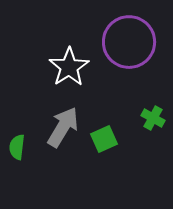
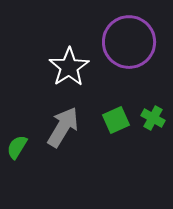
green square: moved 12 px right, 19 px up
green semicircle: rotated 25 degrees clockwise
